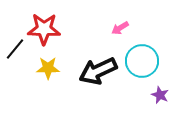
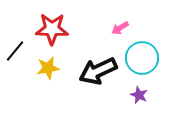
red star: moved 8 px right
black line: moved 2 px down
cyan circle: moved 3 px up
yellow star: rotated 10 degrees counterclockwise
purple star: moved 21 px left
